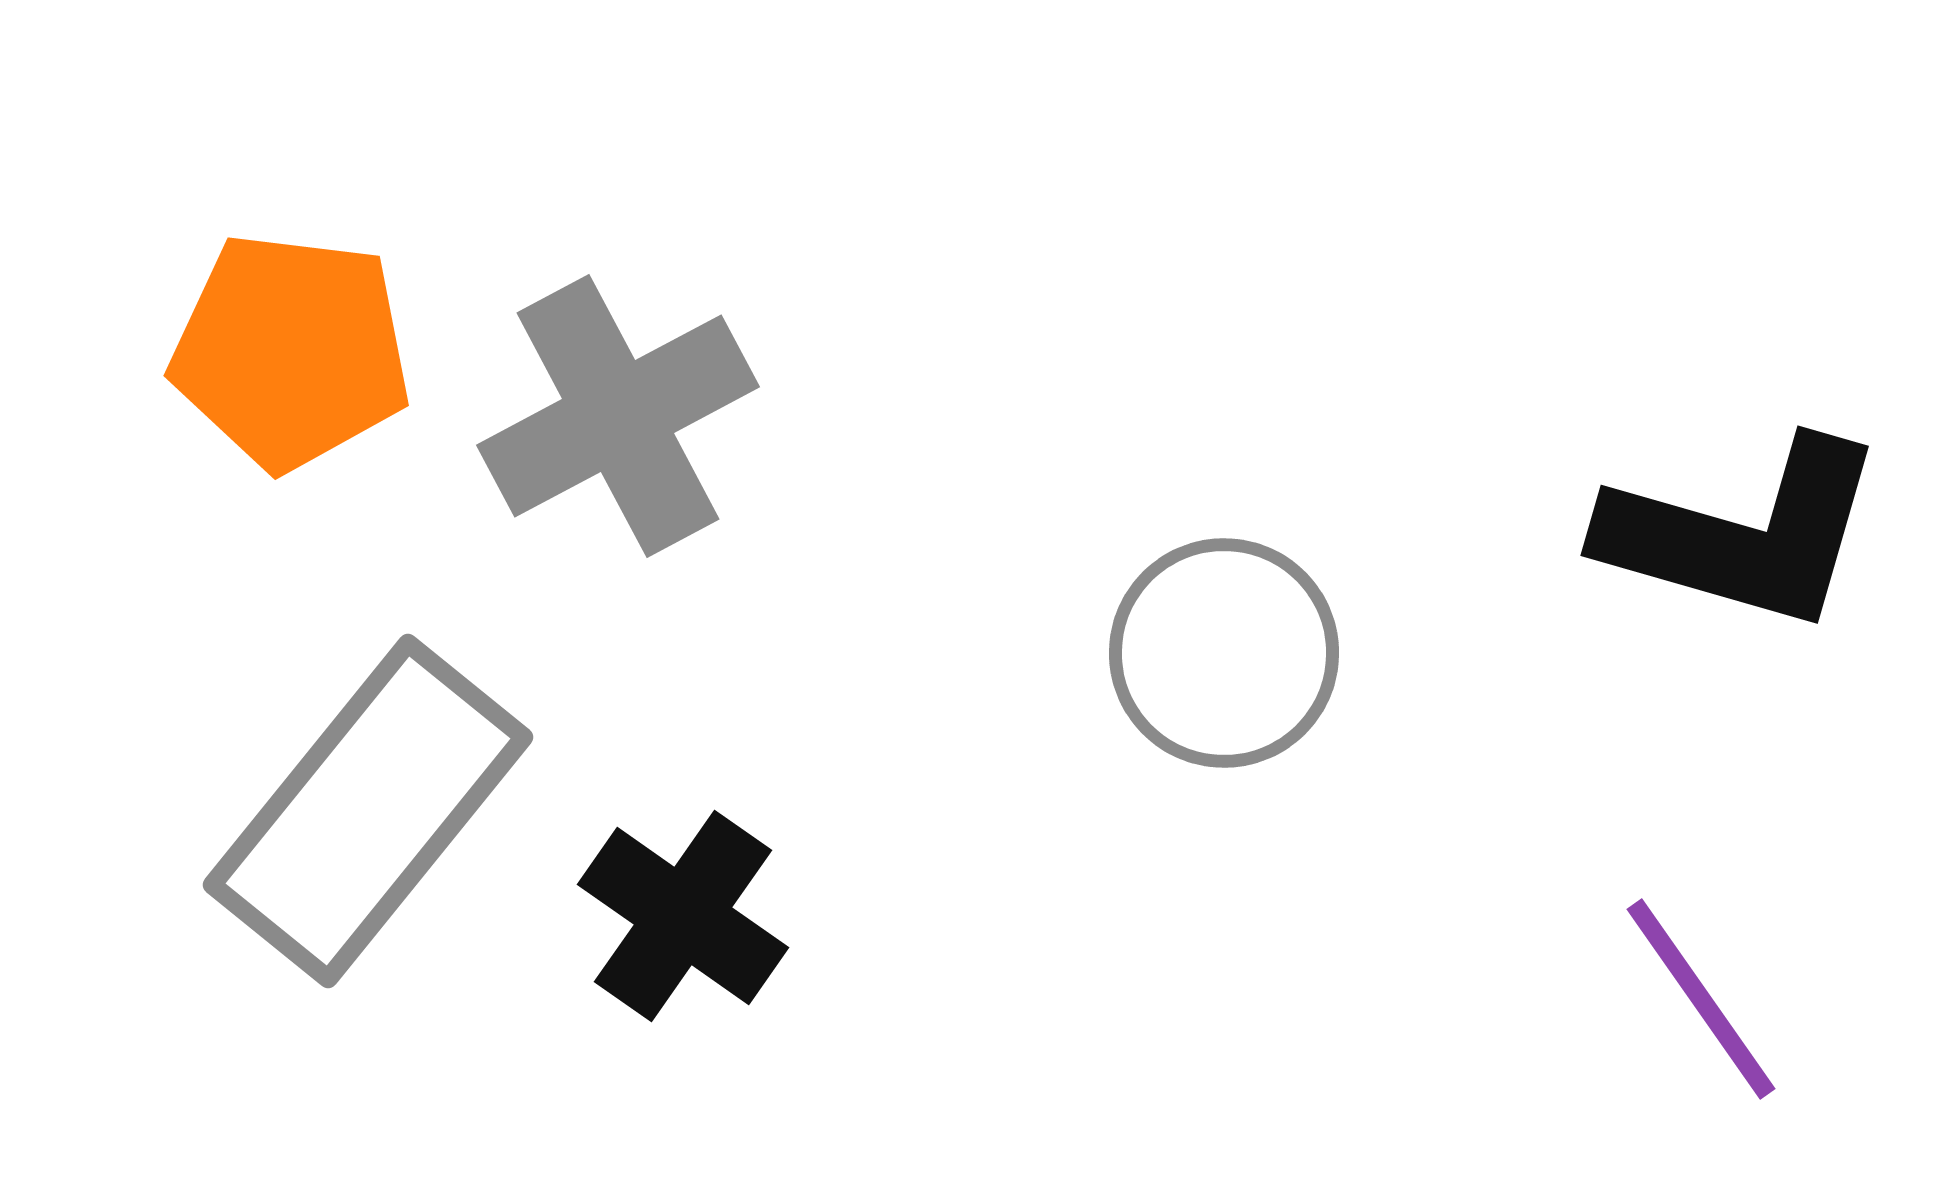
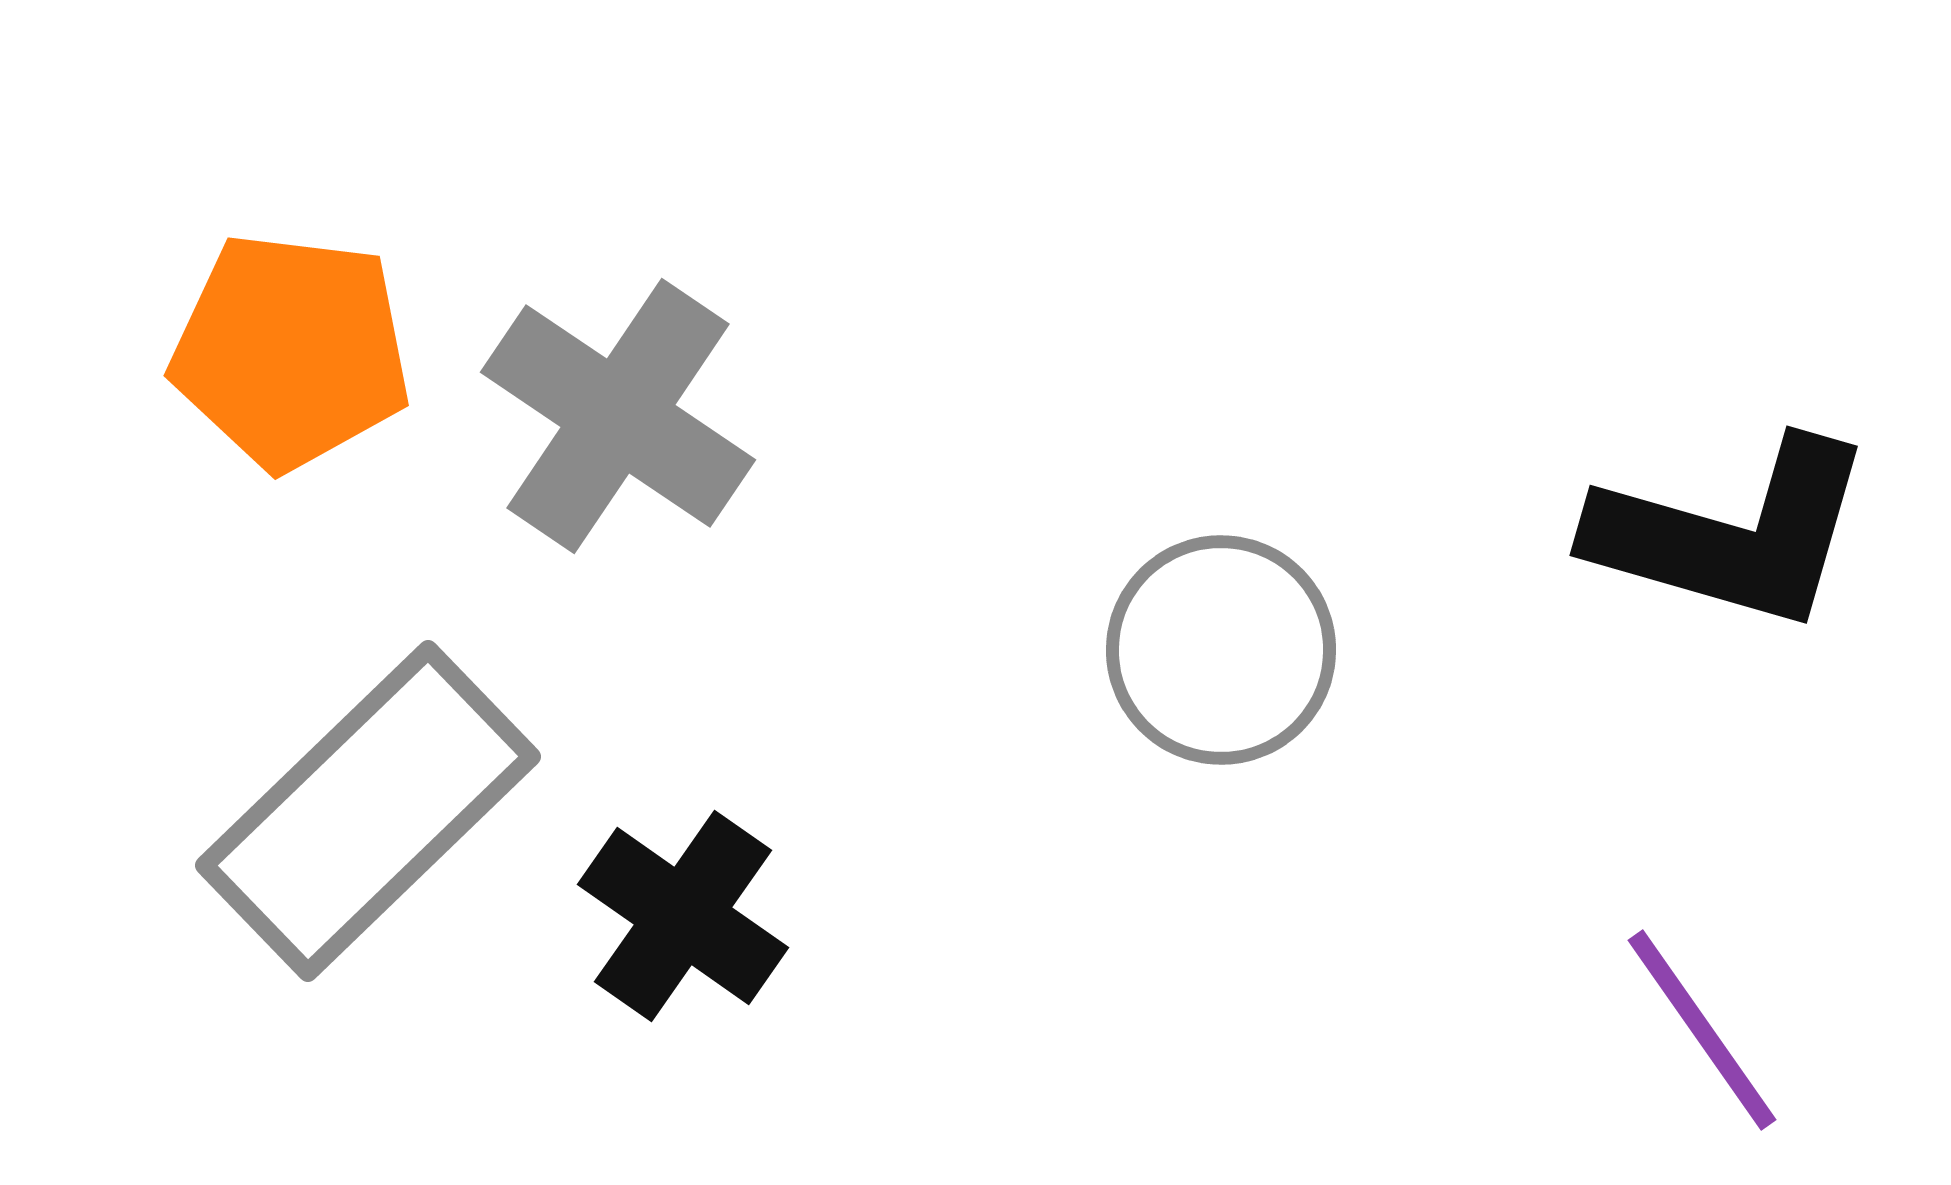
gray cross: rotated 28 degrees counterclockwise
black L-shape: moved 11 px left
gray circle: moved 3 px left, 3 px up
gray rectangle: rotated 7 degrees clockwise
purple line: moved 1 px right, 31 px down
